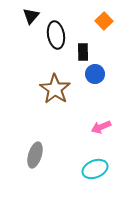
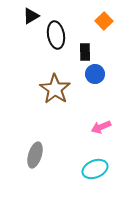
black triangle: rotated 18 degrees clockwise
black rectangle: moved 2 px right
